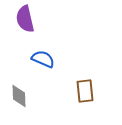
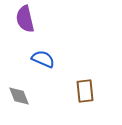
gray diamond: rotated 20 degrees counterclockwise
